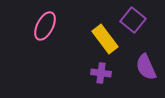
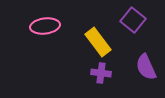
pink ellipse: rotated 56 degrees clockwise
yellow rectangle: moved 7 px left, 3 px down
